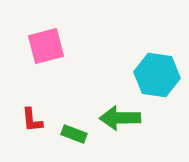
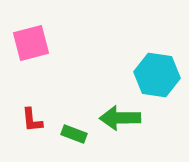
pink square: moved 15 px left, 3 px up
